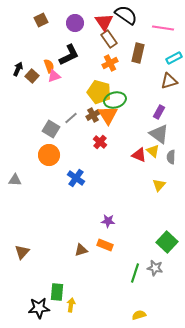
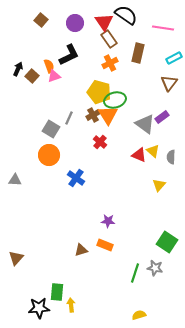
brown square at (41, 20): rotated 24 degrees counterclockwise
brown triangle at (169, 81): moved 2 px down; rotated 36 degrees counterclockwise
purple rectangle at (159, 112): moved 3 px right, 5 px down; rotated 24 degrees clockwise
gray line at (71, 118): moved 2 px left; rotated 24 degrees counterclockwise
gray triangle at (159, 134): moved 14 px left, 10 px up
green square at (167, 242): rotated 10 degrees counterclockwise
brown triangle at (22, 252): moved 6 px left, 6 px down
yellow arrow at (71, 305): rotated 16 degrees counterclockwise
